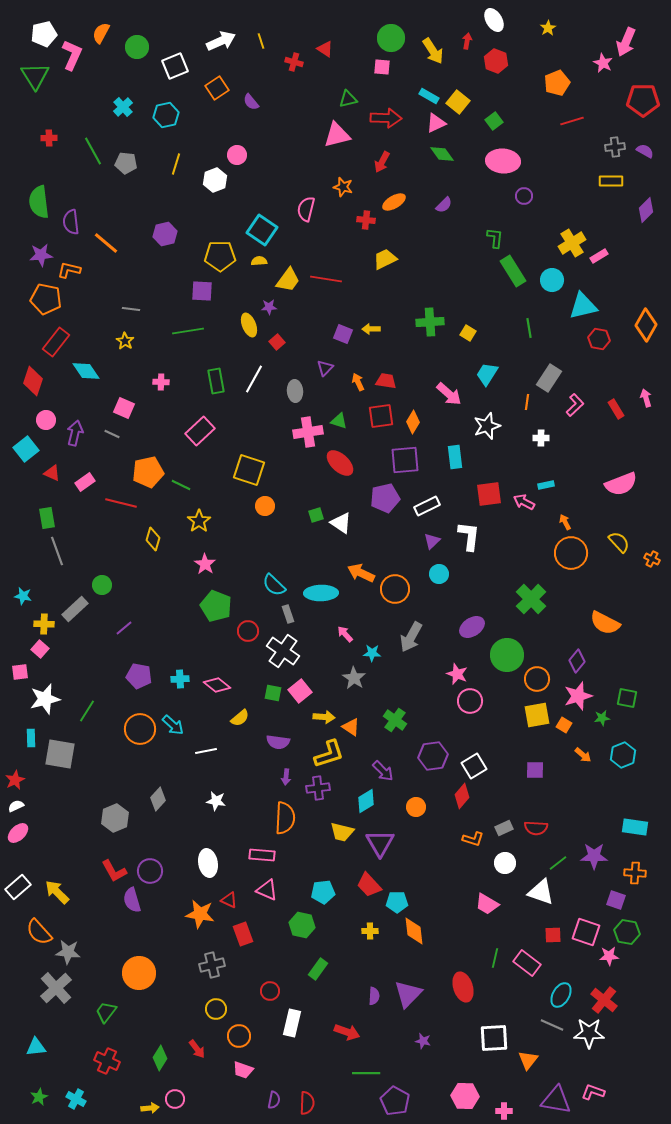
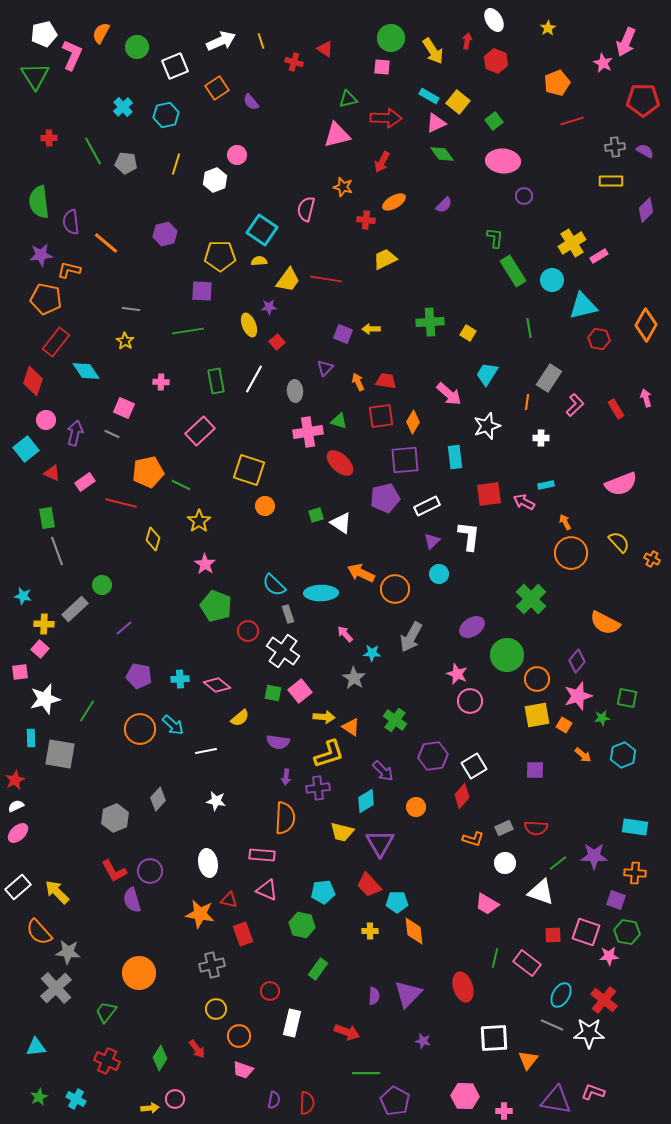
red triangle at (229, 900): rotated 12 degrees counterclockwise
